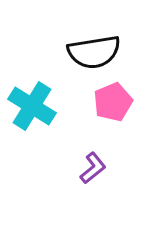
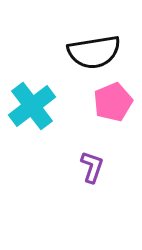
cyan cross: rotated 21 degrees clockwise
purple L-shape: moved 1 px left, 1 px up; rotated 32 degrees counterclockwise
